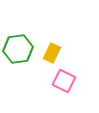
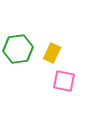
pink square: rotated 15 degrees counterclockwise
